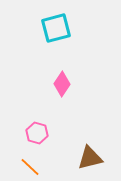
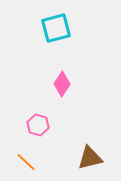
pink hexagon: moved 1 px right, 8 px up
orange line: moved 4 px left, 5 px up
